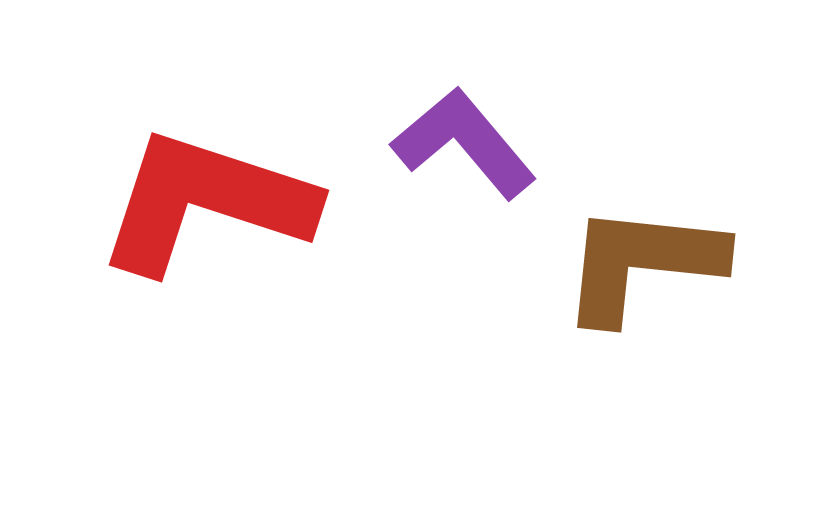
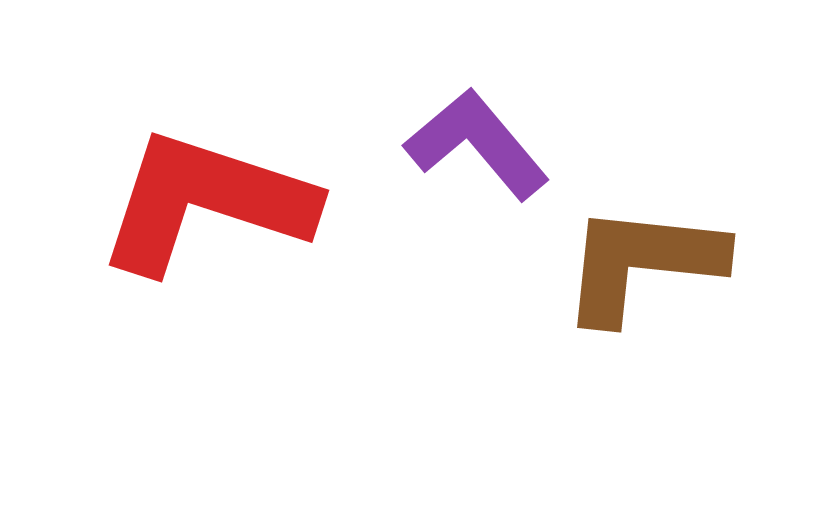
purple L-shape: moved 13 px right, 1 px down
